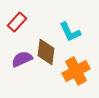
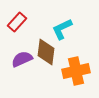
cyan L-shape: moved 8 px left, 3 px up; rotated 90 degrees clockwise
orange cross: rotated 16 degrees clockwise
